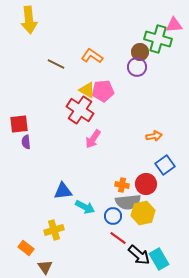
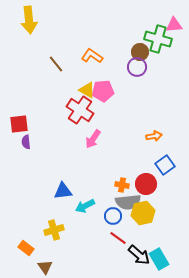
brown line: rotated 24 degrees clockwise
cyan arrow: moved 1 px up; rotated 126 degrees clockwise
